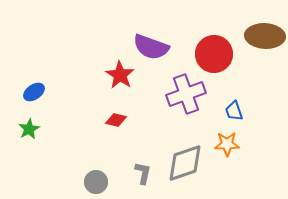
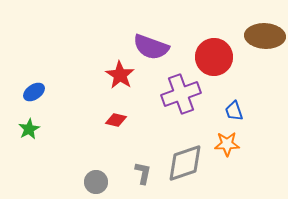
red circle: moved 3 px down
purple cross: moved 5 px left
